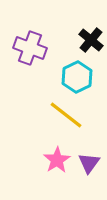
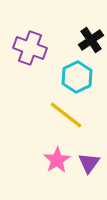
black cross: rotated 15 degrees clockwise
